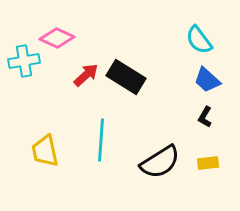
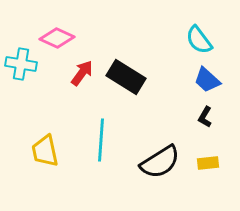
cyan cross: moved 3 px left, 3 px down; rotated 20 degrees clockwise
red arrow: moved 4 px left, 2 px up; rotated 12 degrees counterclockwise
